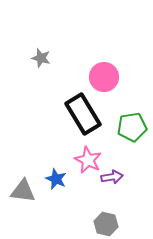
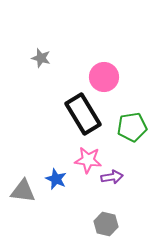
pink star: rotated 20 degrees counterclockwise
